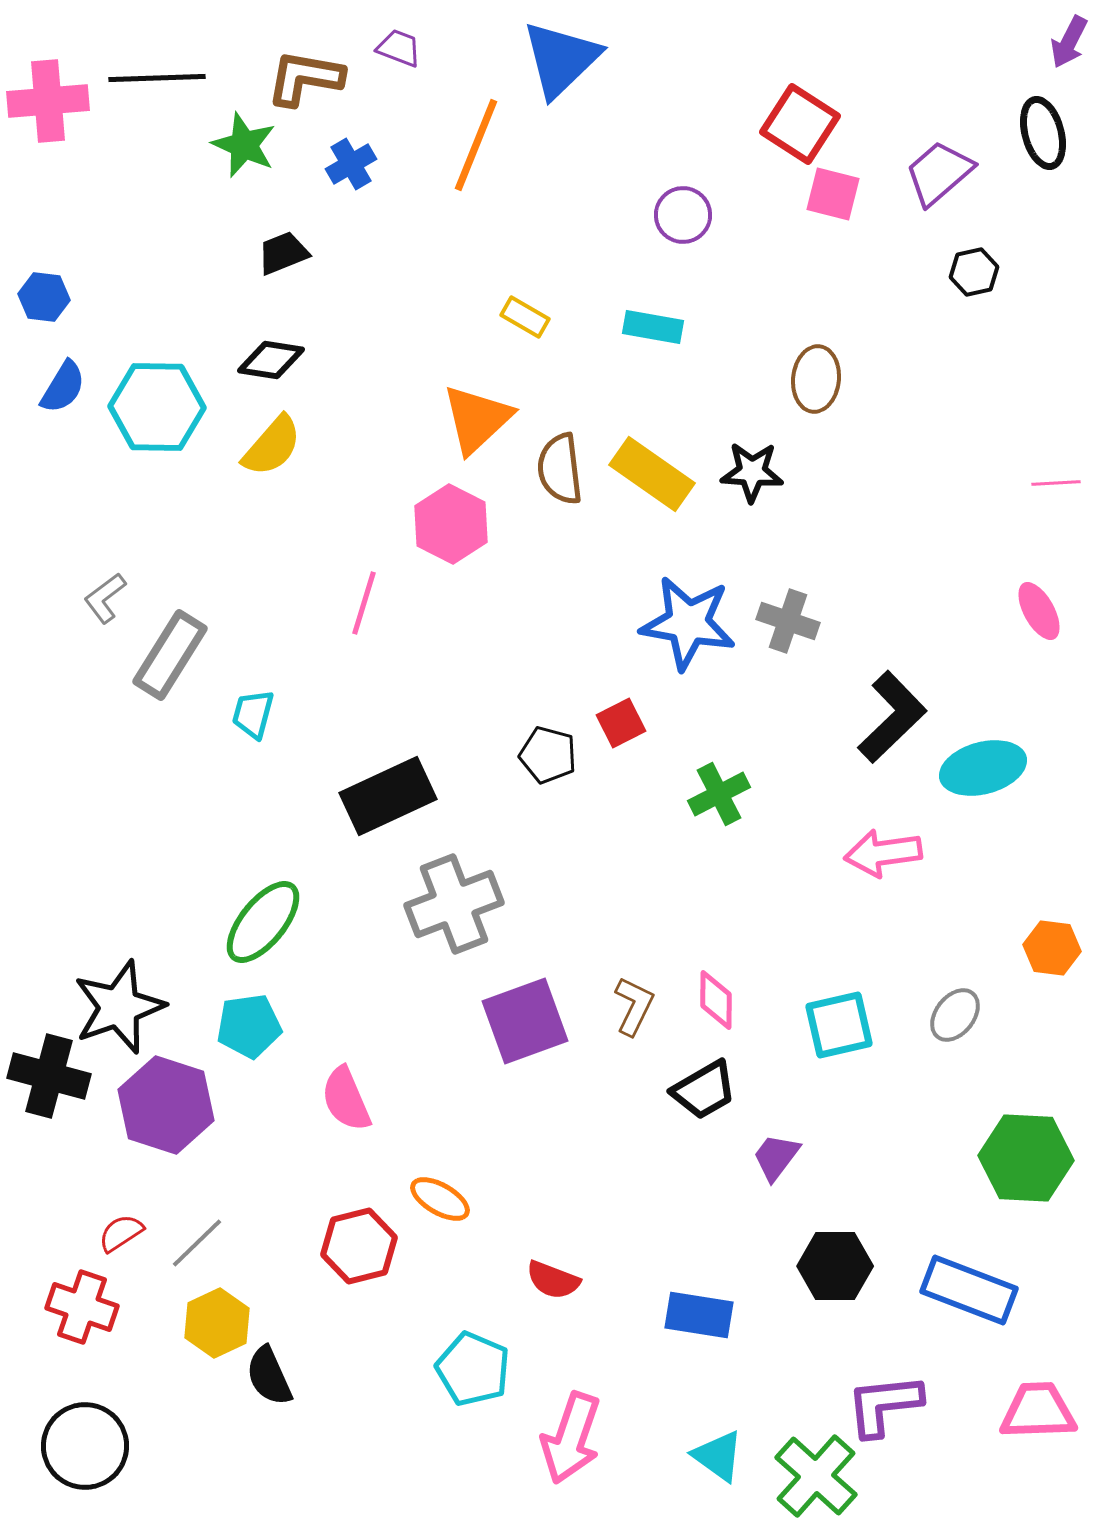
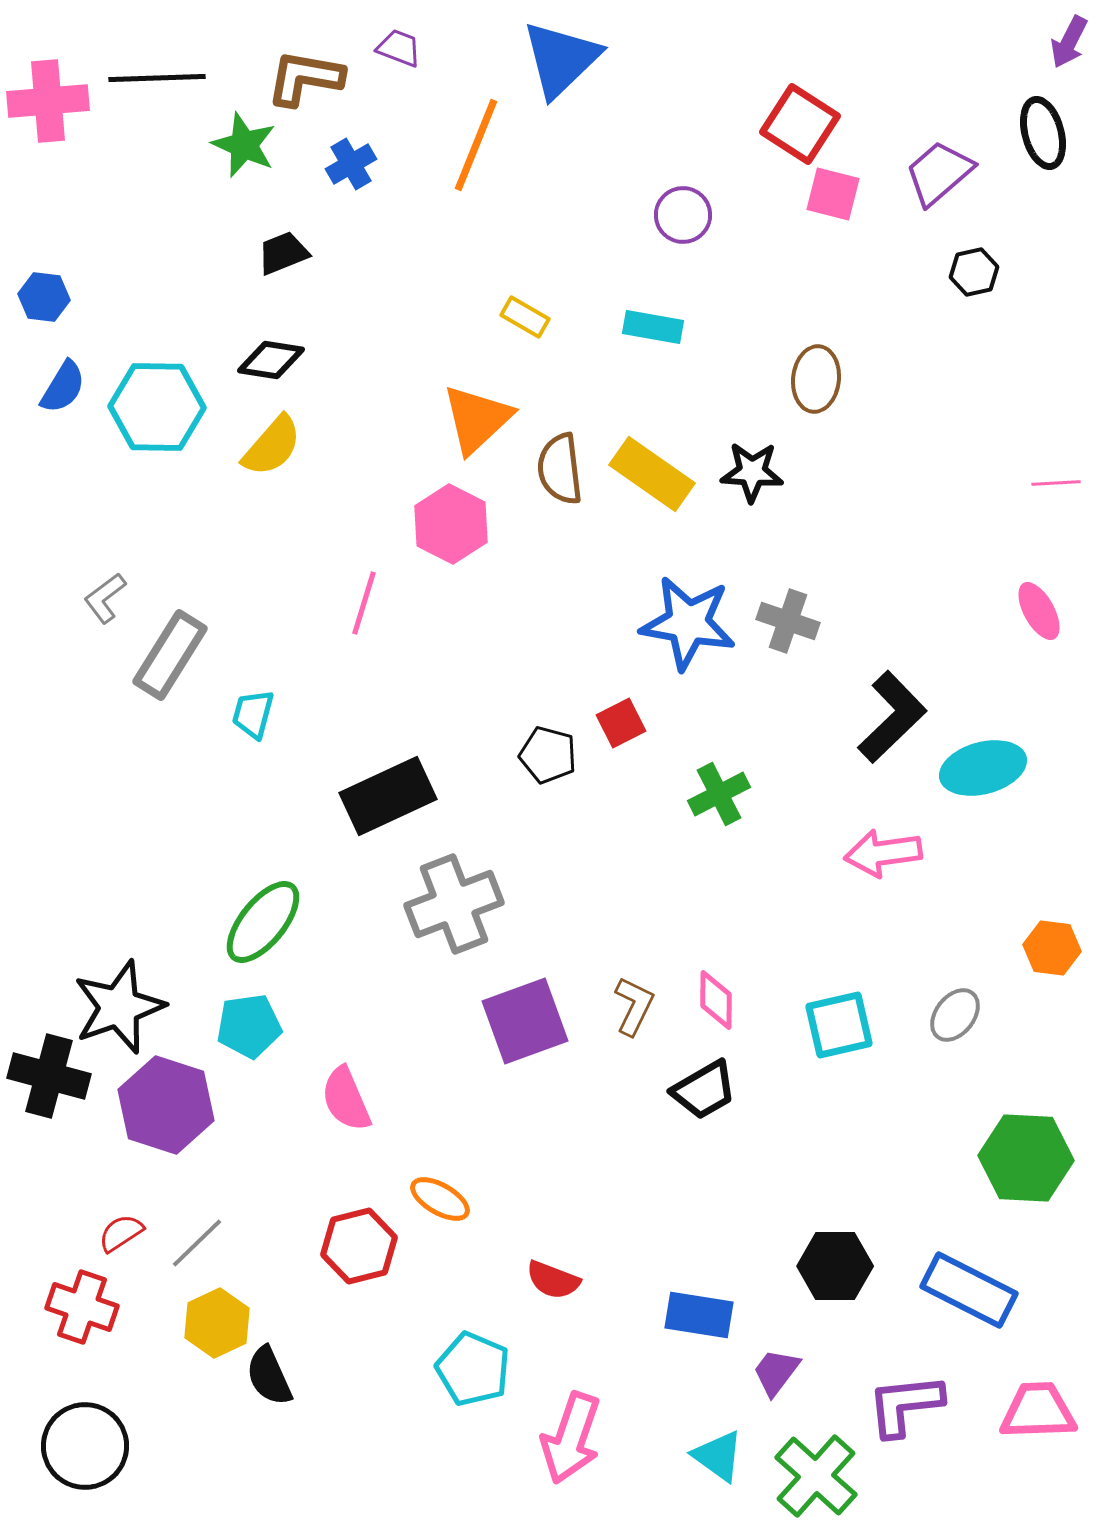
purple trapezoid at (776, 1157): moved 215 px down
blue rectangle at (969, 1290): rotated 6 degrees clockwise
purple L-shape at (884, 1405): moved 21 px right
